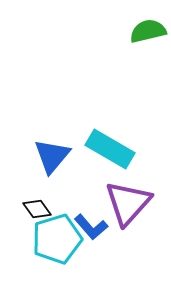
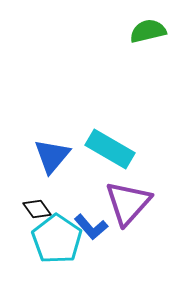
cyan pentagon: rotated 21 degrees counterclockwise
